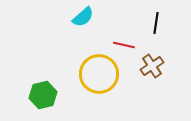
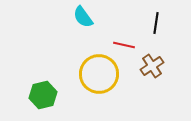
cyan semicircle: rotated 95 degrees clockwise
